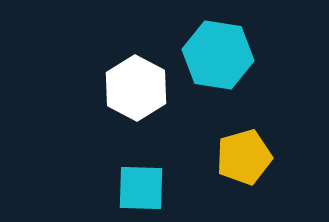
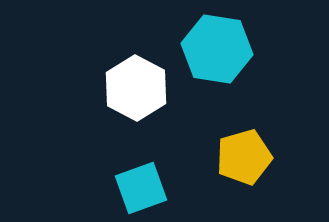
cyan hexagon: moved 1 px left, 6 px up
cyan square: rotated 22 degrees counterclockwise
